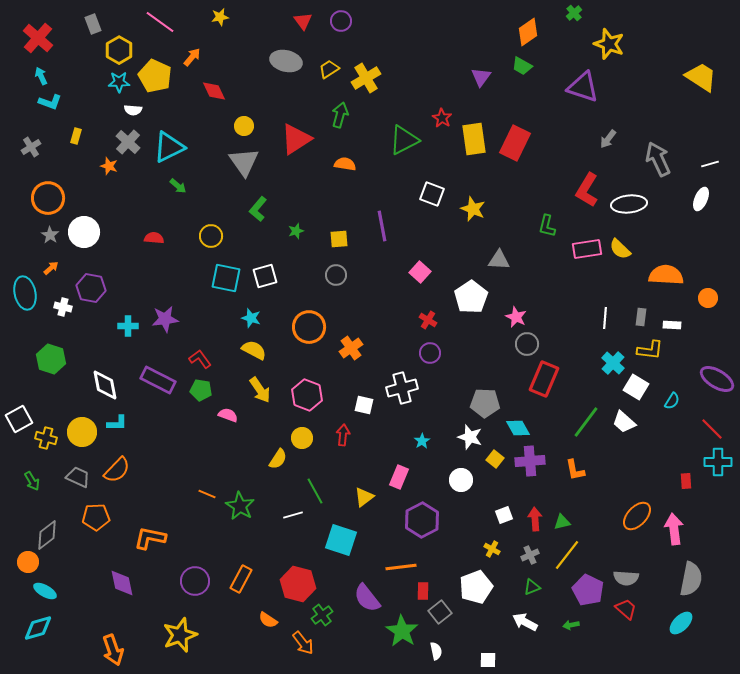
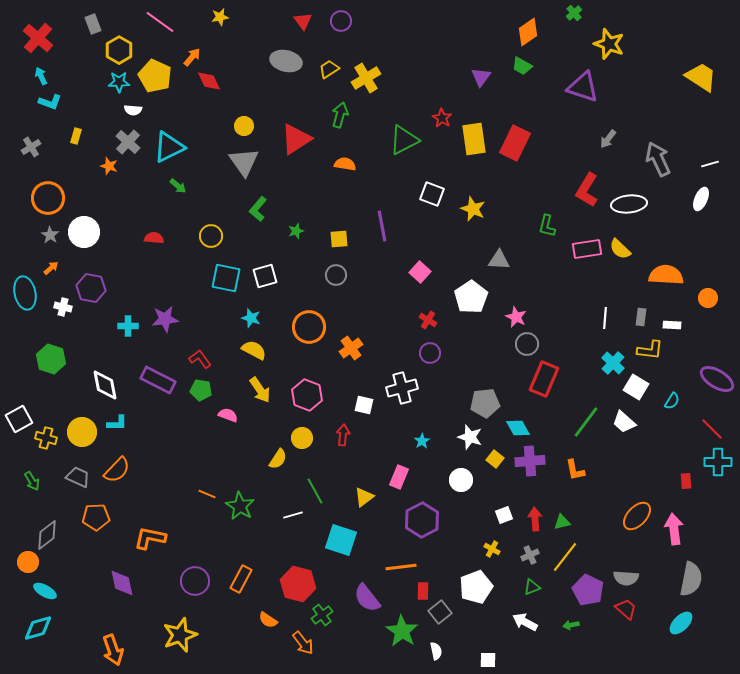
red diamond at (214, 91): moved 5 px left, 10 px up
gray pentagon at (485, 403): rotated 8 degrees counterclockwise
yellow line at (567, 555): moved 2 px left, 2 px down
